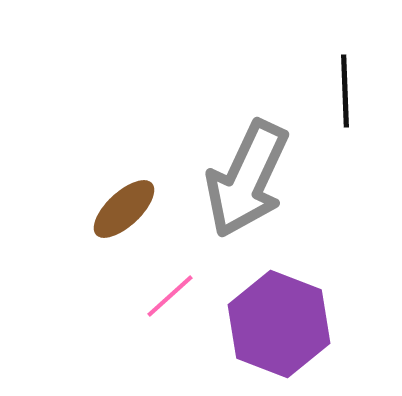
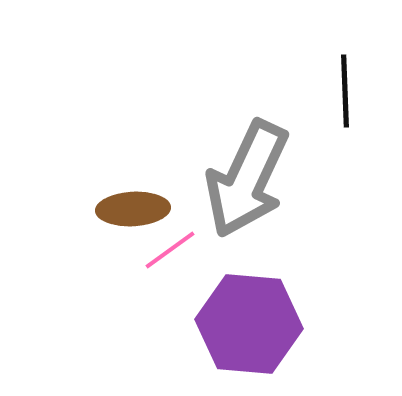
brown ellipse: moved 9 px right; rotated 40 degrees clockwise
pink line: moved 46 px up; rotated 6 degrees clockwise
purple hexagon: moved 30 px left; rotated 16 degrees counterclockwise
